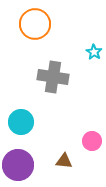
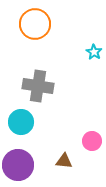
gray cross: moved 15 px left, 9 px down
